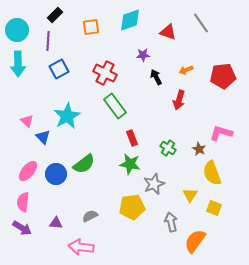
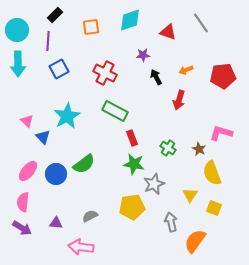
green rectangle: moved 5 px down; rotated 25 degrees counterclockwise
green star: moved 4 px right
